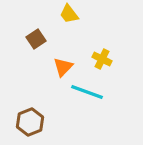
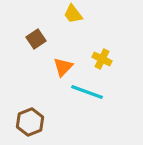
yellow trapezoid: moved 4 px right
